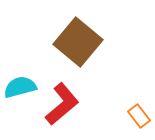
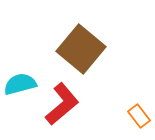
brown square: moved 3 px right, 7 px down
cyan semicircle: moved 3 px up
